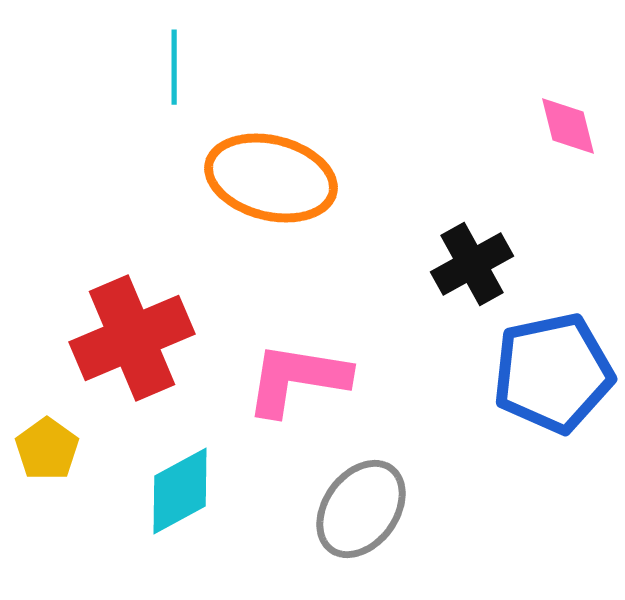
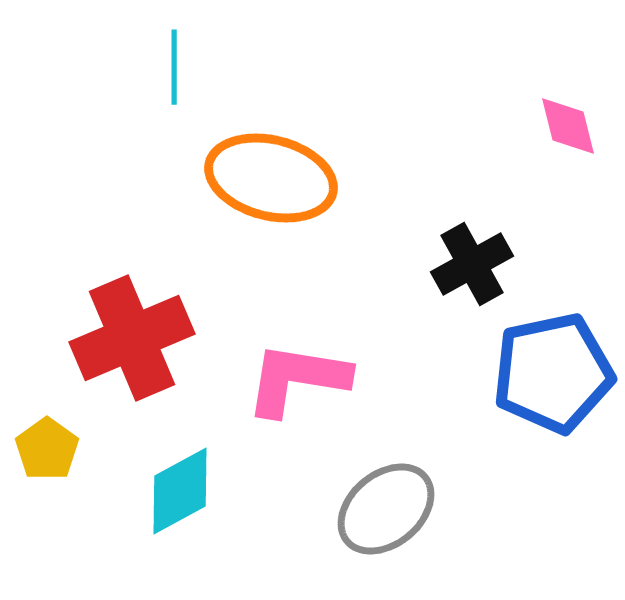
gray ellipse: moved 25 px right; rotated 14 degrees clockwise
